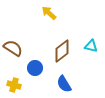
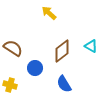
cyan triangle: rotated 16 degrees clockwise
yellow cross: moved 4 px left
